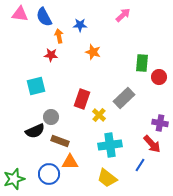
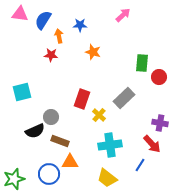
blue semicircle: moved 1 px left, 3 px down; rotated 60 degrees clockwise
cyan square: moved 14 px left, 6 px down
